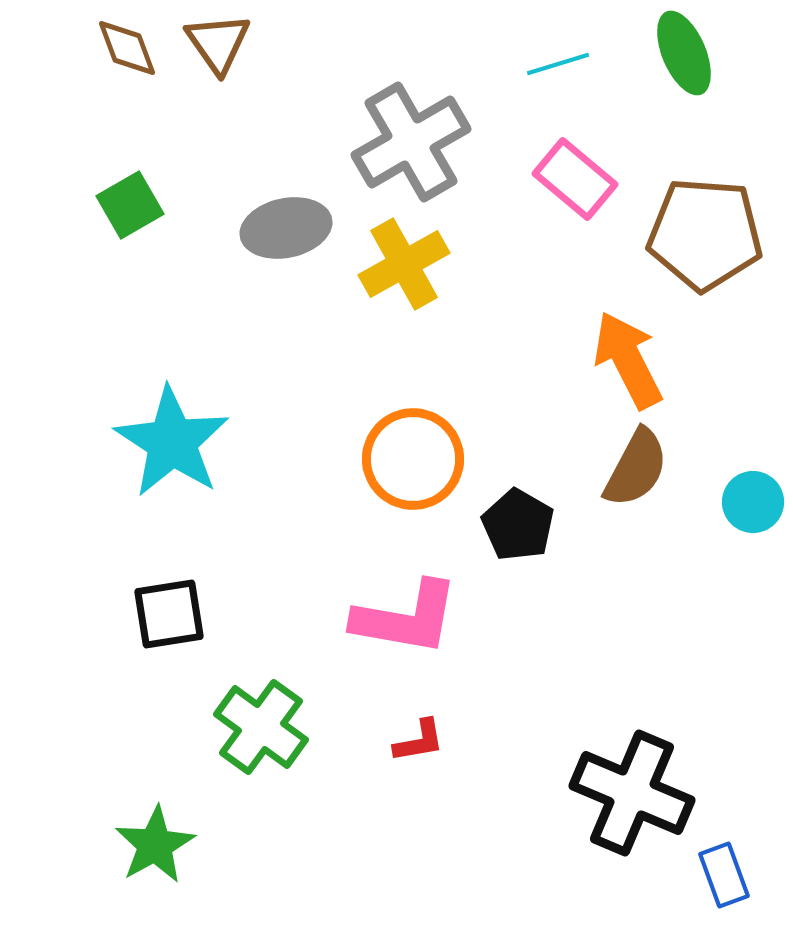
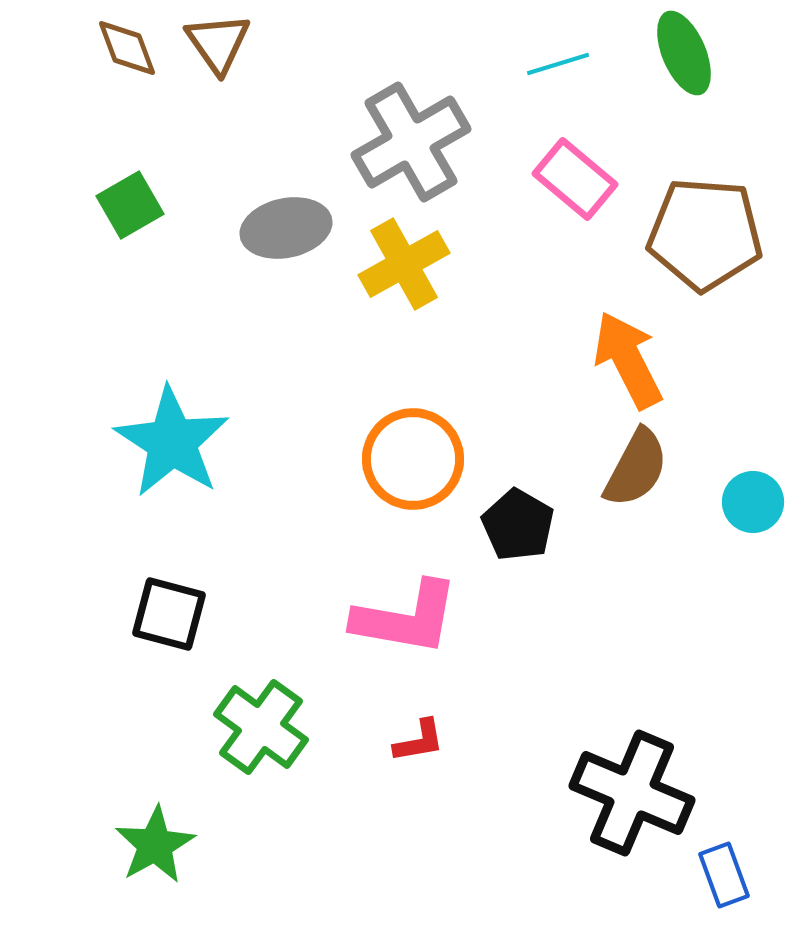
black square: rotated 24 degrees clockwise
